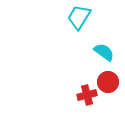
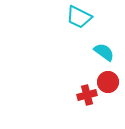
cyan trapezoid: rotated 96 degrees counterclockwise
